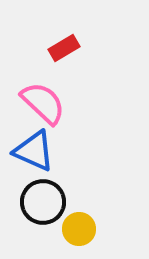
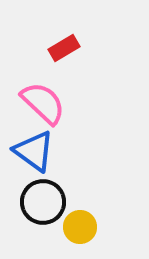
blue triangle: rotated 12 degrees clockwise
yellow circle: moved 1 px right, 2 px up
